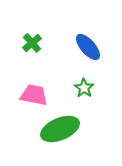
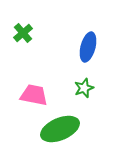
green cross: moved 9 px left, 10 px up
blue ellipse: rotated 56 degrees clockwise
green star: rotated 18 degrees clockwise
